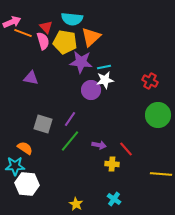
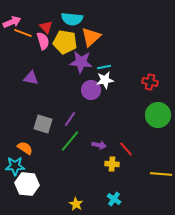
red cross: moved 1 px down; rotated 14 degrees counterclockwise
